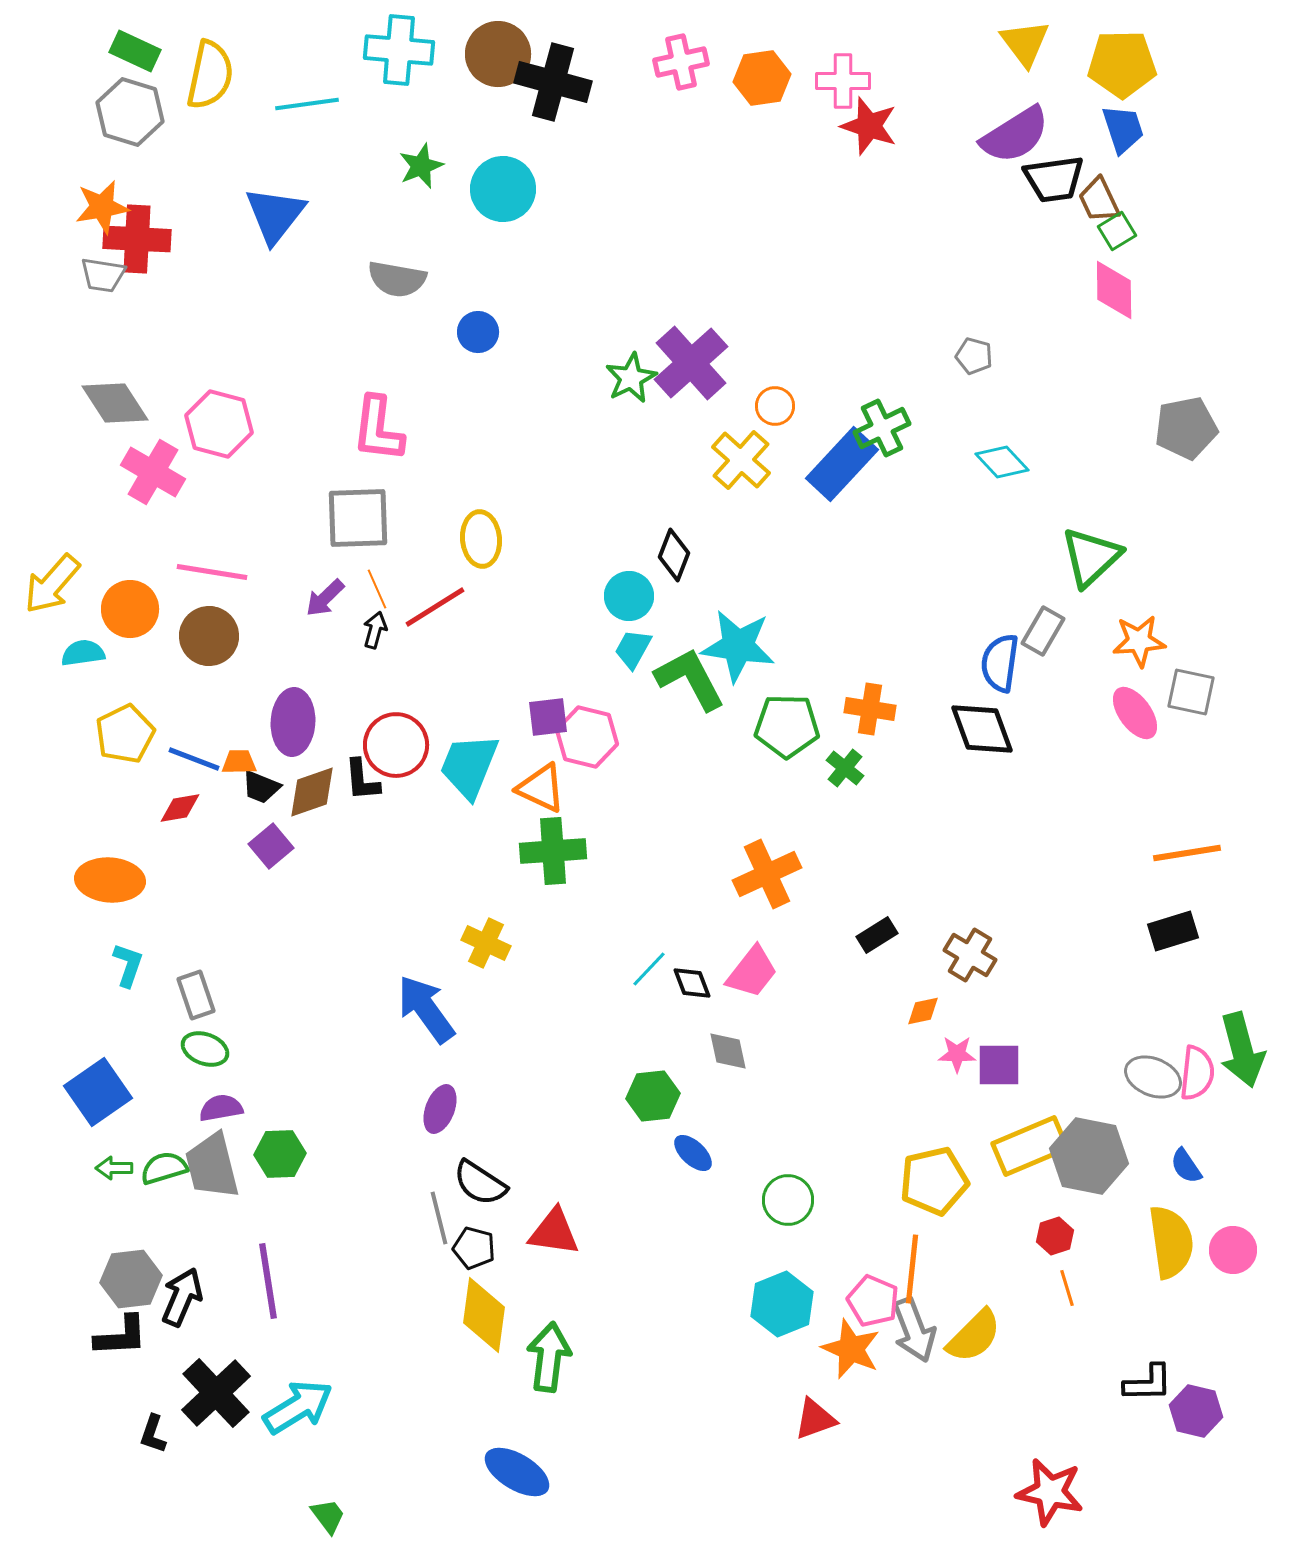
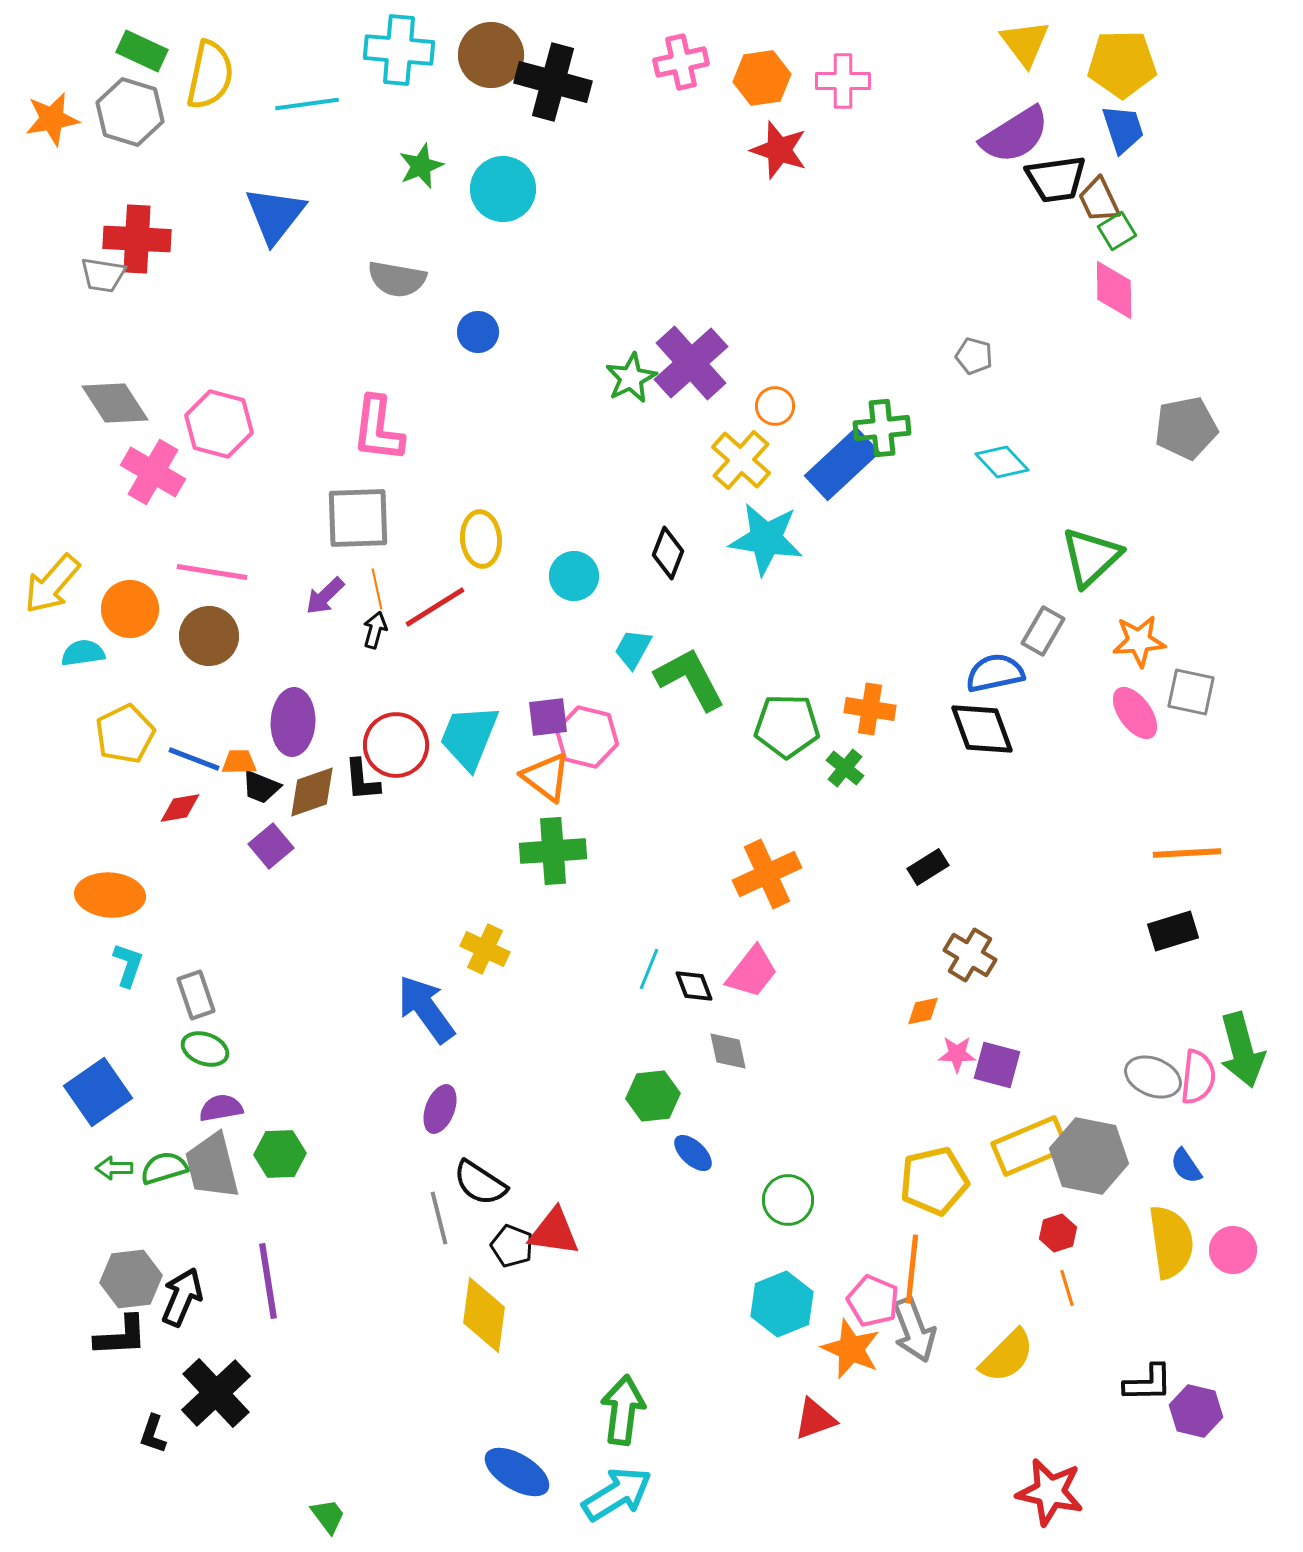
green rectangle at (135, 51): moved 7 px right
brown circle at (498, 54): moved 7 px left, 1 px down
red star at (869, 126): moved 90 px left, 24 px down
black trapezoid at (1054, 179): moved 2 px right
orange star at (102, 207): moved 50 px left, 88 px up
green cross at (882, 428): rotated 20 degrees clockwise
blue rectangle at (842, 464): rotated 4 degrees clockwise
black diamond at (674, 555): moved 6 px left, 2 px up
orange line at (377, 589): rotated 12 degrees clockwise
cyan circle at (629, 596): moved 55 px left, 20 px up
purple arrow at (325, 598): moved 2 px up
cyan star at (738, 646): moved 28 px right, 107 px up
blue semicircle at (1000, 663): moved 5 px left, 10 px down; rotated 70 degrees clockwise
cyan trapezoid at (469, 766): moved 29 px up
orange triangle at (541, 788): moved 5 px right, 11 px up; rotated 12 degrees clockwise
orange line at (1187, 853): rotated 6 degrees clockwise
orange ellipse at (110, 880): moved 15 px down
black rectangle at (877, 935): moved 51 px right, 68 px up
yellow cross at (486, 943): moved 1 px left, 6 px down
cyan line at (649, 969): rotated 21 degrees counterclockwise
black diamond at (692, 983): moved 2 px right, 3 px down
purple square at (999, 1065): moved 2 px left; rotated 15 degrees clockwise
pink semicircle at (1197, 1073): moved 1 px right, 4 px down
red hexagon at (1055, 1236): moved 3 px right, 3 px up
black pentagon at (474, 1248): moved 38 px right, 2 px up; rotated 6 degrees clockwise
yellow semicircle at (974, 1336): moved 33 px right, 20 px down
green arrow at (549, 1357): moved 74 px right, 53 px down
cyan arrow at (298, 1407): moved 319 px right, 87 px down
